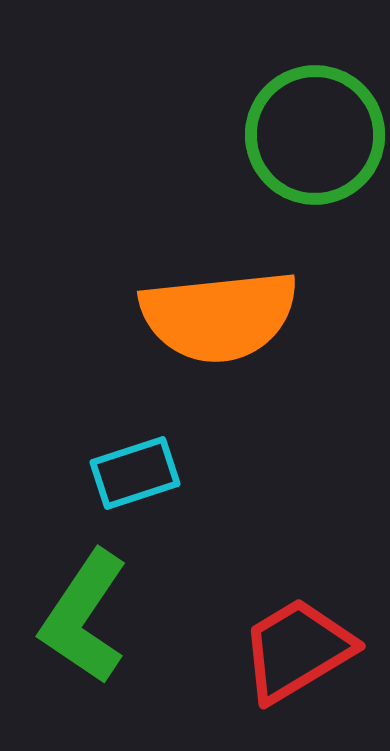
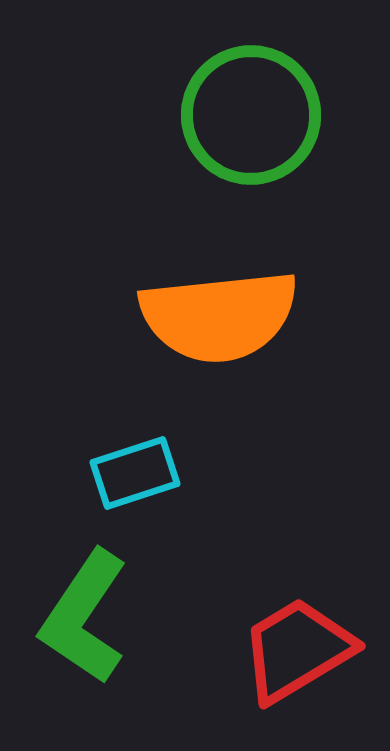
green circle: moved 64 px left, 20 px up
